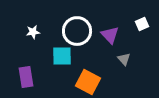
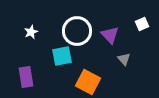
white star: moved 2 px left; rotated 16 degrees counterclockwise
cyan square: rotated 10 degrees counterclockwise
